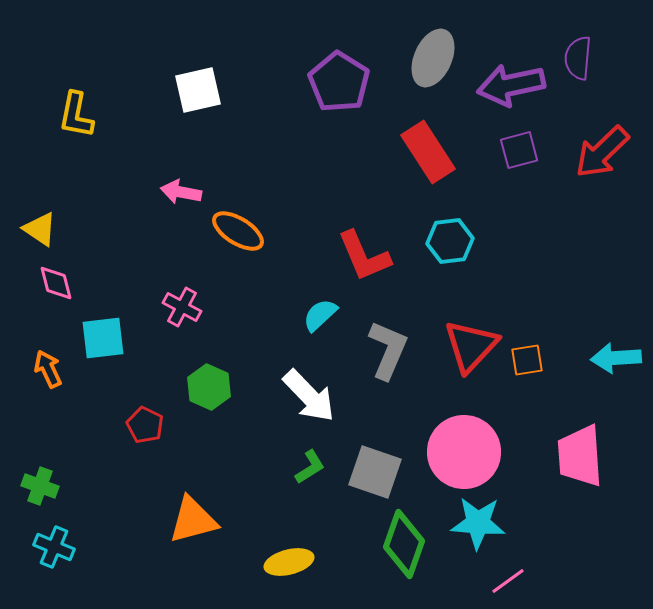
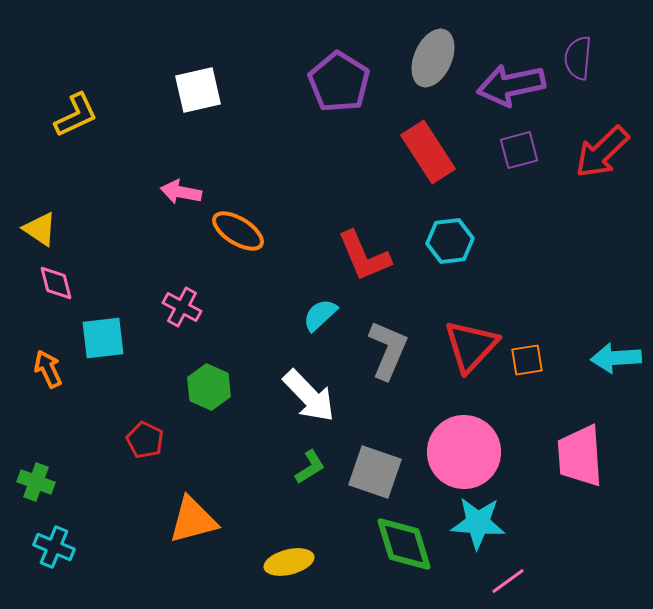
yellow L-shape: rotated 126 degrees counterclockwise
red pentagon: moved 15 px down
green cross: moved 4 px left, 4 px up
green diamond: rotated 36 degrees counterclockwise
